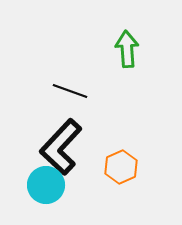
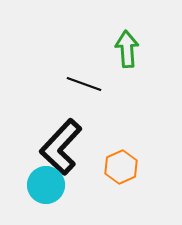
black line: moved 14 px right, 7 px up
